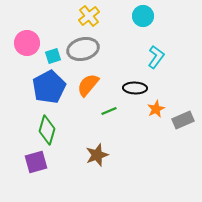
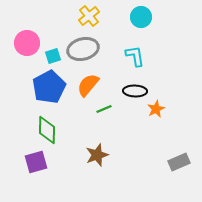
cyan circle: moved 2 px left, 1 px down
cyan L-shape: moved 21 px left, 1 px up; rotated 45 degrees counterclockwise
black ellipse: moved 3 px down
green line: moved 5 px left, 2 px up
gray rectangle: moved 4 px left, 42 px down
green diamond: rotated 16 degrees counterclockwise
